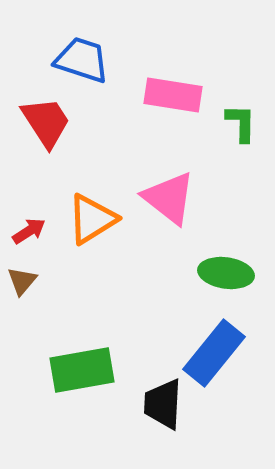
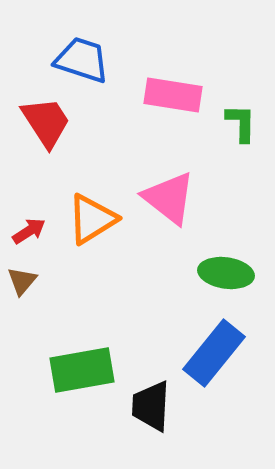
black trapezoid: moved 12 px left, 2 px down
